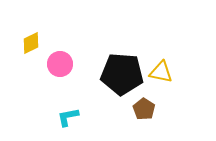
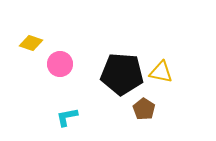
yellow diamond: rotated 45 degrees clockwise
cyan L-shape: moved 1 px left
